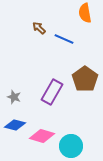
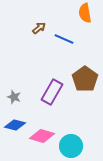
brown arrow: rotated 96 degrees clockwise
